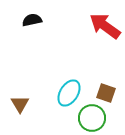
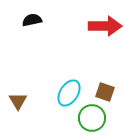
red arrow: rotated 144 degrees clockwise
brown square: moved 1 px left, 1 px up
brown triangle: moved 2 px left, 3 px up
